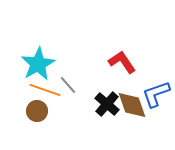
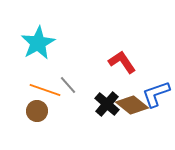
cyan star: moved 21 px up
brown diamond: rotated 32 degrees counterclockwise
